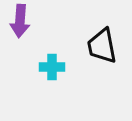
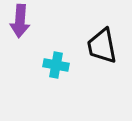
cyan cross: moved 4 px right, 2 px up; rotated 10 degrees clockwise
